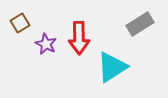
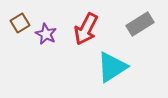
red arrow: moved 7 px right, 9 px up; rotated 28 degrees clockwise
purple star: moved 10 px up
